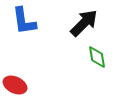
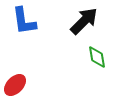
black arrow: moved 2 px up
red ellipse: rotated 70 degrees counterclockwise
